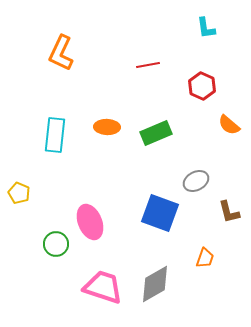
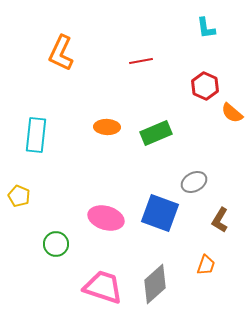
red line: moved 7 px left, 4 px up
red hexagon: moved 3 px right
orange semicircle: moved 3 px right, 12 px up
cyan rectangle: moved 19 px left
gray ellipse: moved 2 px left, 1 px down
yellow pentagon: moved 3 px down
brown L-shape: moved 9 px left, 8 px down; rotated 45 degrees clockwise
pink ellipse: moved 16 px right, 4 px up; rotated 52 degrees counterclockwise
orange trapezoid: moved 1 px right, 7 px down
gray diamond: rotated 12 degrees counterclockwise
